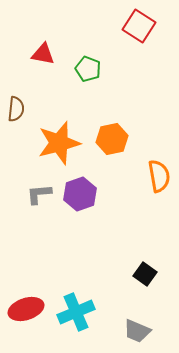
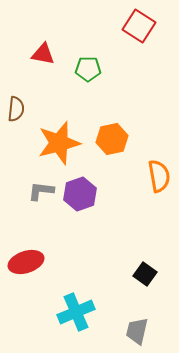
green pentagon: rotated 20 degrees counterclockwise
gray L-shape: moved 2 px right, 3 px up; rotated 12 degrees clockwise
red ellipse: moved 47 px up
gray trapezoid: rotated 80 degrees clockwise
